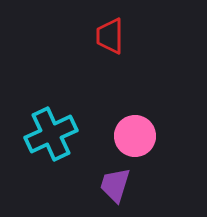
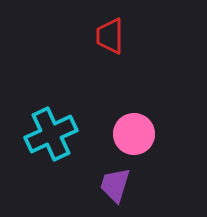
pink circle: moved 1 px left, 2 px up
